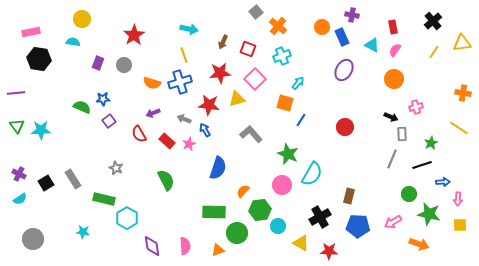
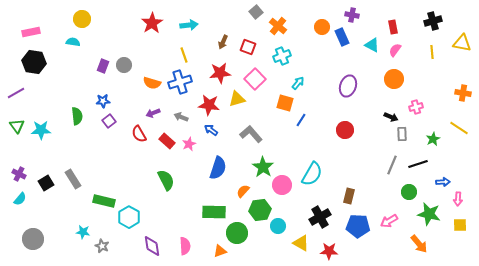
black cross at (433, 21): rotated 24 degrees clockwise
cyan arrow at (189, 29): moved 4 px up; rotated 18 degrees counterclockwise
red star at (134, 35): moved 18 px right, 12 px up
yellow triangle at (462, 43): rotated 18 degrees clockwise
red square at (248, 49): moved 2 px up
yellow line at (434, 52): moved 2 px left; rotated 40 degrees counterclockwise
black hexagon at (39, 59): moved 5 px left, 3 px down
purple rectangle at (98, 63): moved 5 px right, 3 px down
purple ellipse at (344, 70): moved 4 px right, 16 px down; rotated 10 degrees counterclockwise
purple line at (16, 93): rotated 24 degrees counterclockwise
blue star at (103, 99): moved 2 px down
green semicircle at (82, 107): moved 5 px left, 9 px down; rotated 60 degrees clockwise
gray arrow at (184, 119): moved 3 px left, 2 px up
red circle at (345, 127): moved 3 px down
blue arrow at (205, 130): moved 6 px right; rotated 24 degrees counterclockwise
green star at (431, 143): moved 2 px right, 4 px up
green star at (288, 154): moved 25 px left, 13 px down; rotated 10 degrees clockwise
gray line at (392, 159): moved 6 px down
black line at (422, 165): moved 4 px left, 1 px up
gray star at (116, 168): moved 14 px left, 78 px down
green circle at (409, 194): moved 2 px up
cyan semicircle at (20, 199): rotated 16 degrees counterclockwise
green rectangle at (104, 199): moved 2 px down
cyan hexagon at (127, 218): moved 2 px right, 1 px up
pink arrow at (393, 222): moved 4 px left, 1 px up
orange arrow at (419, 244): rotated 30 degrees clockwise
orange triangle at (218, 250): moved 2 px right, 1 px down
